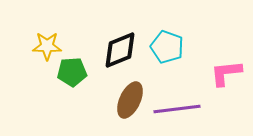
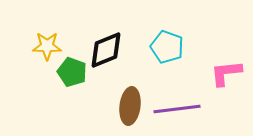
black diamond: moved 14 px left
green pentagon: rotated 24 degrees clockwise
brown ellipse: moved 6 px down; rotated 18 degrees counterclockwise
